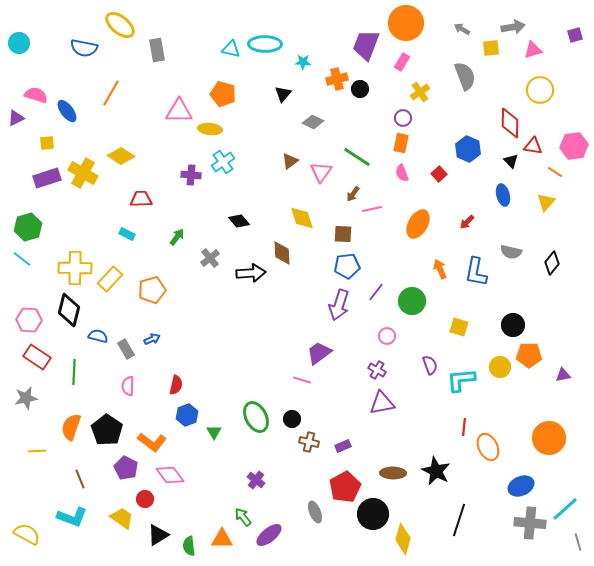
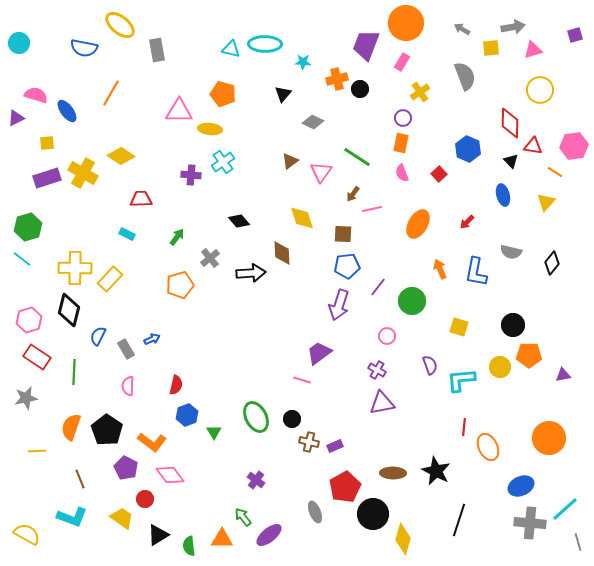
orange pentagon at (152, 290): moved 28 px right, 5 px up
purple line at (376, 292): moved 2 px right, 5 px up
pink hexagon at (29, 320): rotated 20 degrees counterclockwise
blue semicircle at (98, 336): rotated 78 degrees counterclockwise
purple rectangle at (343, 446): moved 8 px left
